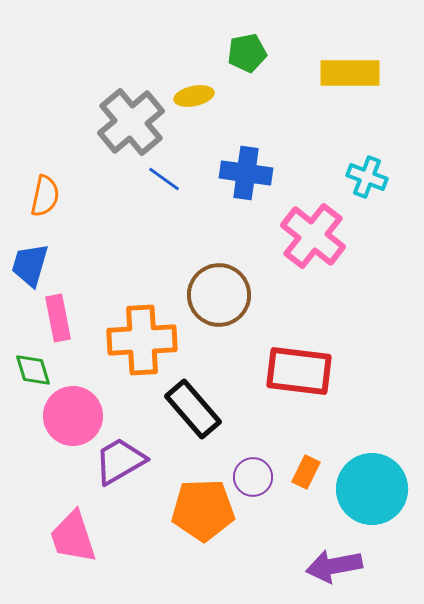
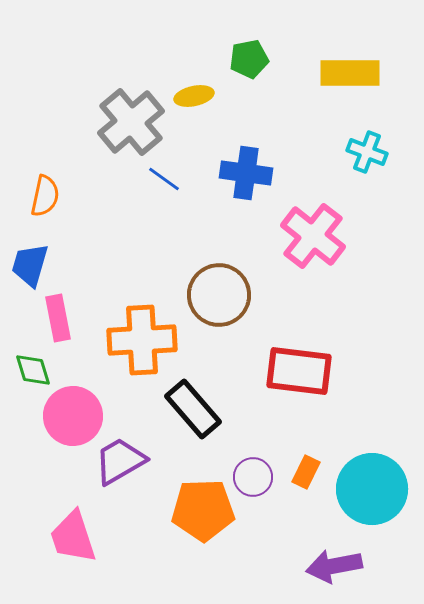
green pentagon: moved 2 px right, 6 px down
cyan cross: moved 25 px up
